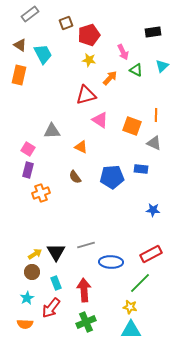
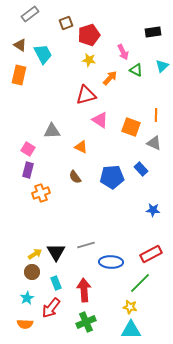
orange square at (132, 126): moved 1 px left, 1 px down
blue rectangle at (141, 169): rotated 40 degrees clockwise
